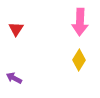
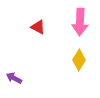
red triangle: moved 22 px right, 2 px up; rotated 35 degrees counterclockwise
